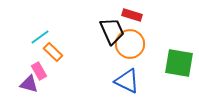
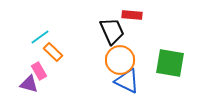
red rectangle: rotated 12 degrees counterclockwise
orange circle: moved 10 px left, 16 px down
green square: moved 9 px left
